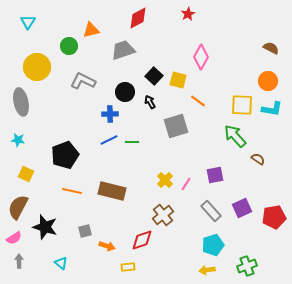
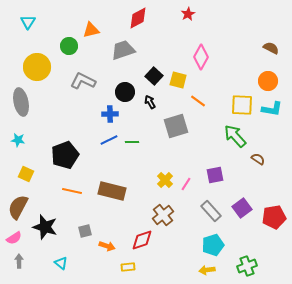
purple square at (242, 208): rotated 12 degrees counterclockwise
